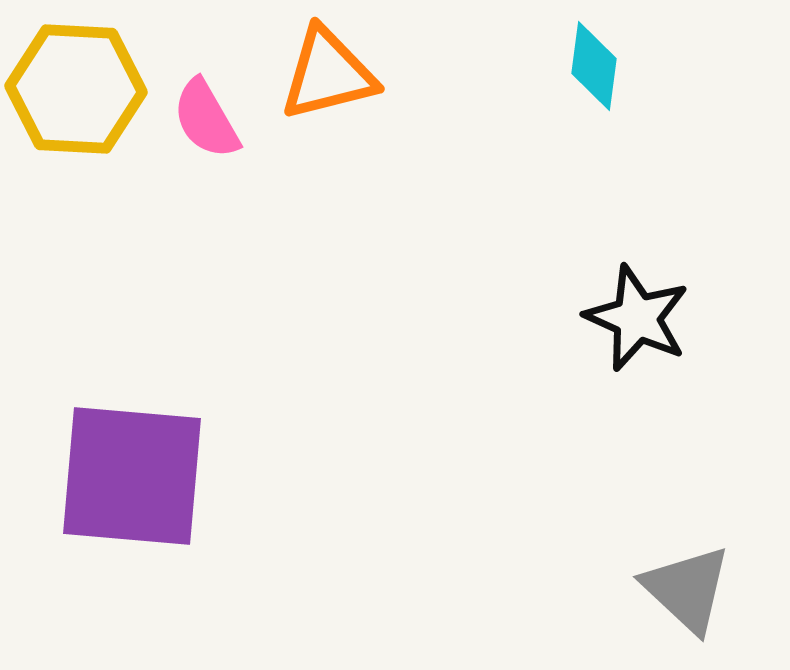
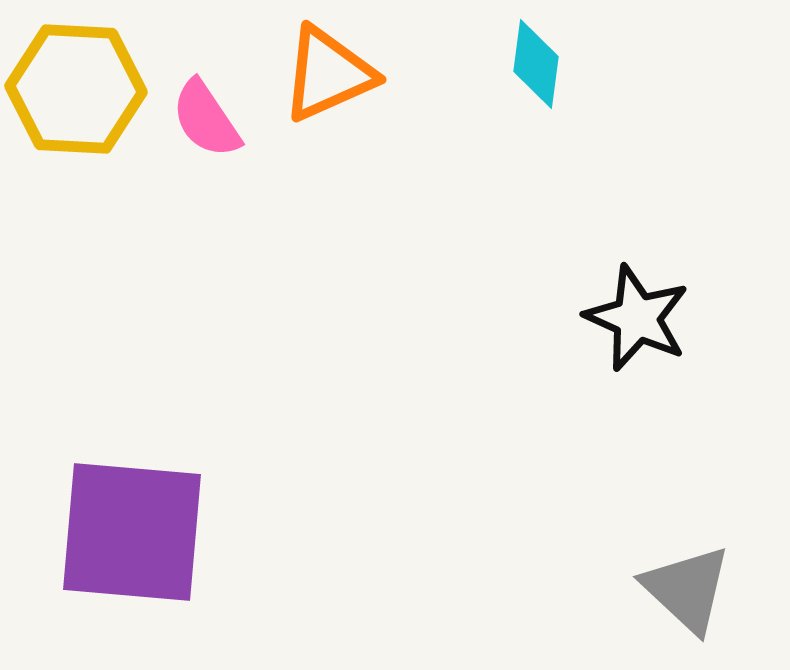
cyan diamond: moved 58 px left, 2 px up
orange triangle: rotated 10 degrees counterclockwise
pink semicircle: rotated 4 degrees counterclockwise
purple square: moved 56 px down
